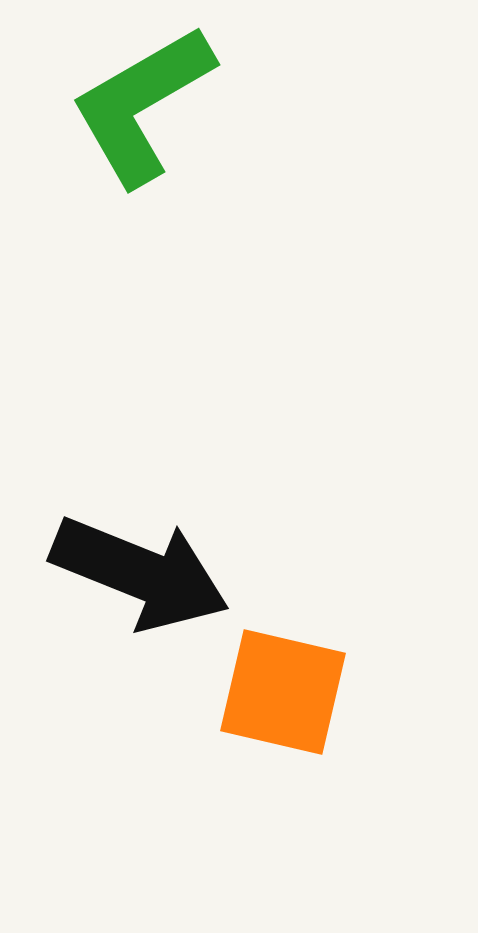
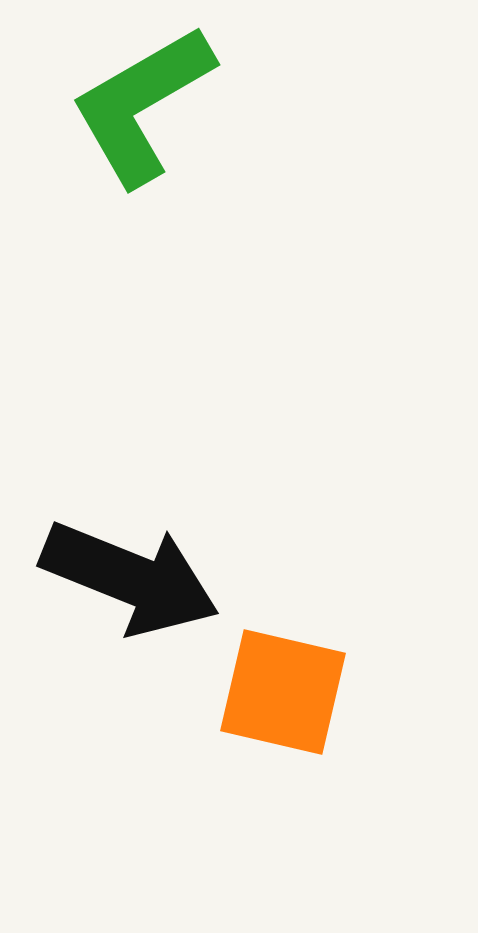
black arrow: moved 10 px left, 5 px down
